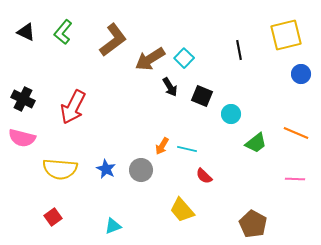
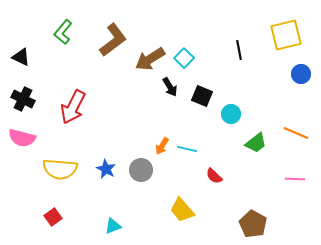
black triangle: moved 5 px left, 25 px down
red semicircle: moved 10 px right
